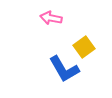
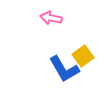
yellow square: moved 1 px left, 9 px down
